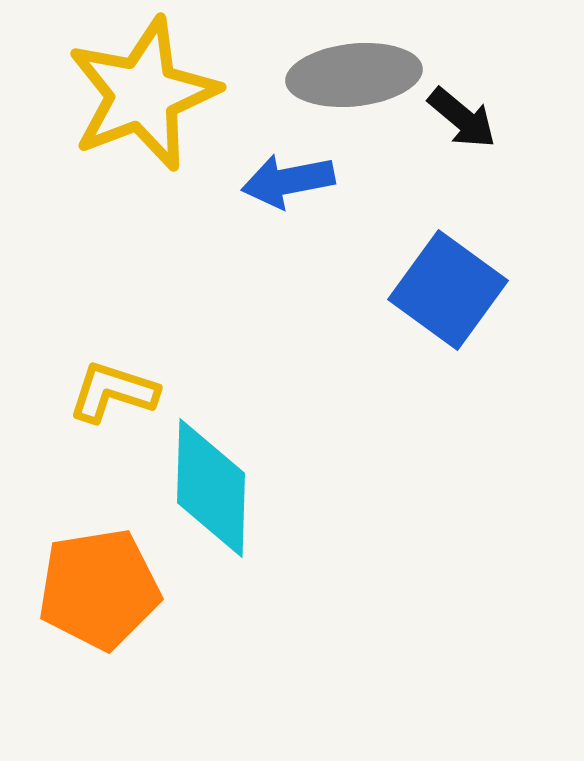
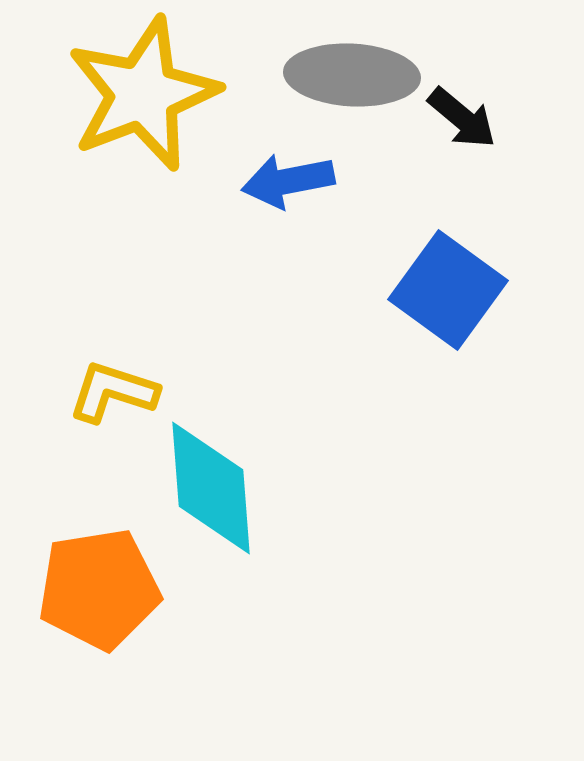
gray ellipse: moved 2 px left; rotated 9 degrees clockwise
cyan diamond: rotated 6 degrees counterclockwise
